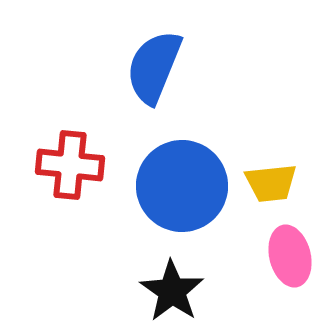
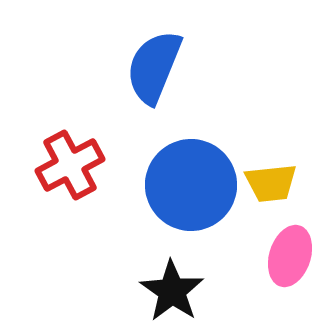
red cross: rotated 34 degrees counterclockwise
blue circle: moved 9 px right, 1 px up
pink ellipse: rotated 32 degrees clockwise
